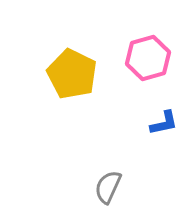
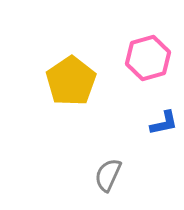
yellow pentagon: moved 1 px left, 7 px down; rotated 12 degrees clockwise
gray semicircle: moved 12 px up
